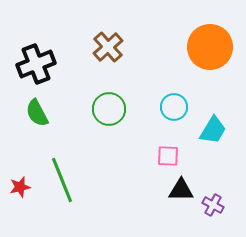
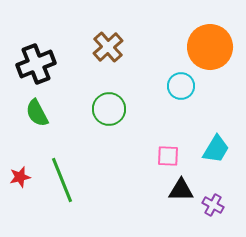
cyan circle: moved 7 px right, 21 px up
cyan trapezoid: moved 3 px right, 19 px down
red star: moved 10 px up
